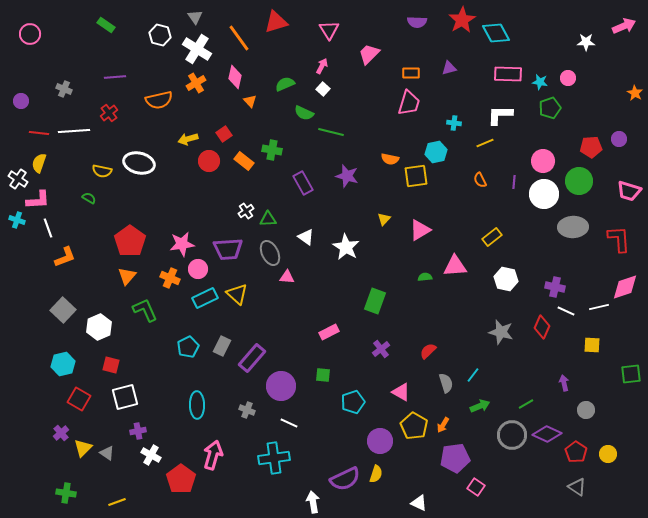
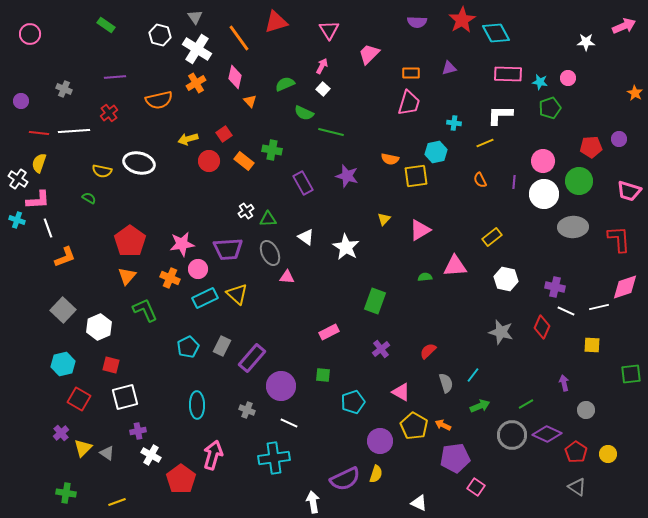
orange arrow at (443, 425): rotated 84 degrees clockwise
